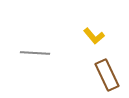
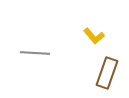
brown rectangle: moved 2 px up; rotated 44 degrees clockwise
